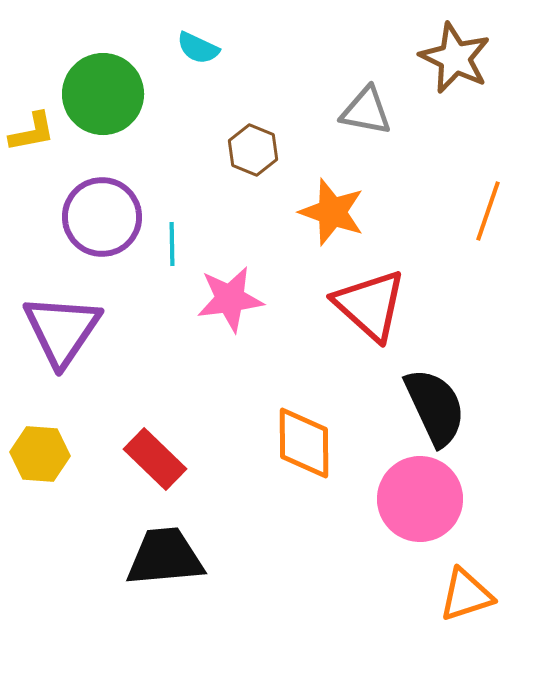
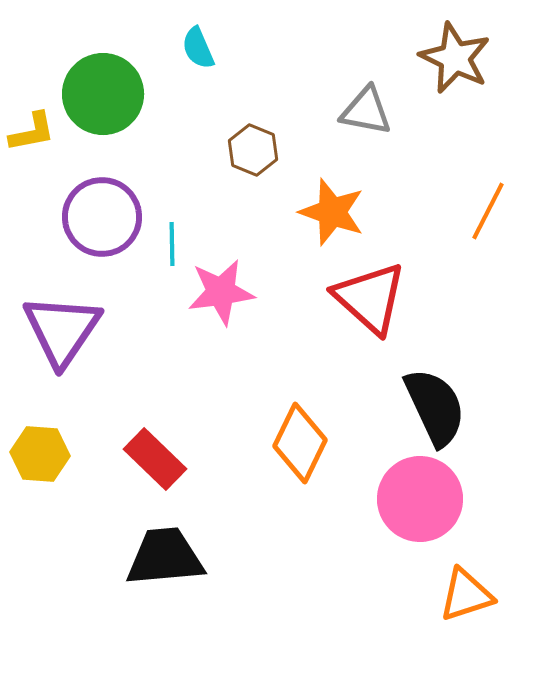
cyan semicircle: rotated 42 degrees clockwise
orange line: rotated 8 degrees clockwise
pink star: moved 9 px left, 7 px up
red triangle: moved 7 px up
orange diamond: moved 4 px left; rotated 26 degrees clockwise
